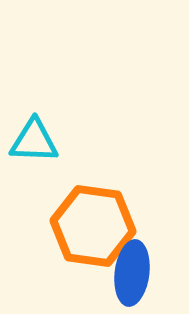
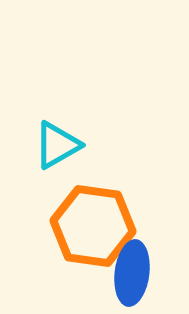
cyan triangle: moved 23 px right, 4 px down; rotated 32 degrees counterclockwise
